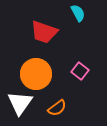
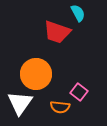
red trapezoid: moved 13 px right
pink square: moved 1 px left, 21 px down
orange semicircle: moved 3 px right, 1 px up; rotated 42 degrees clockwise
